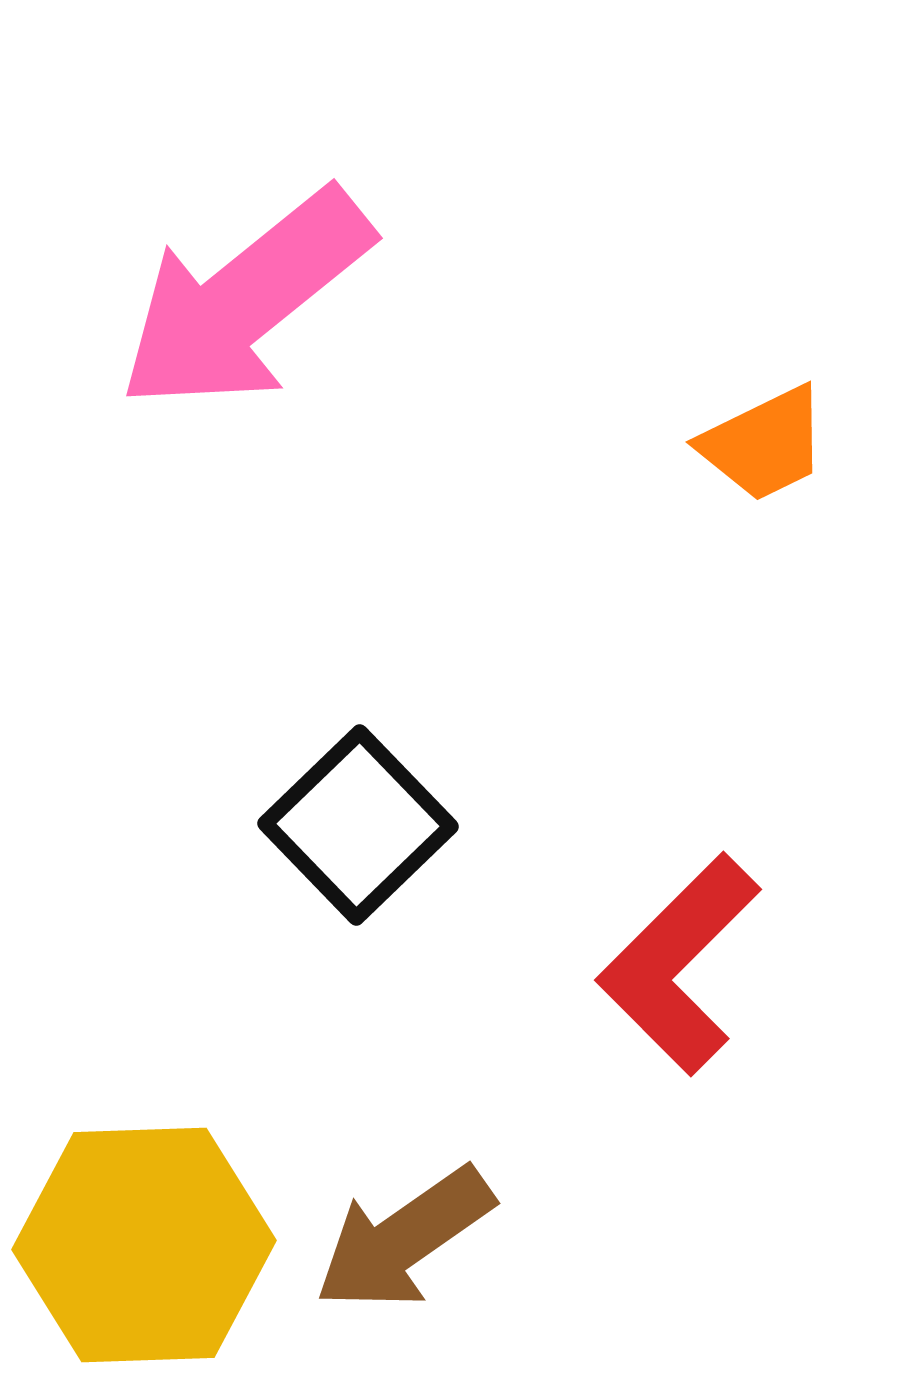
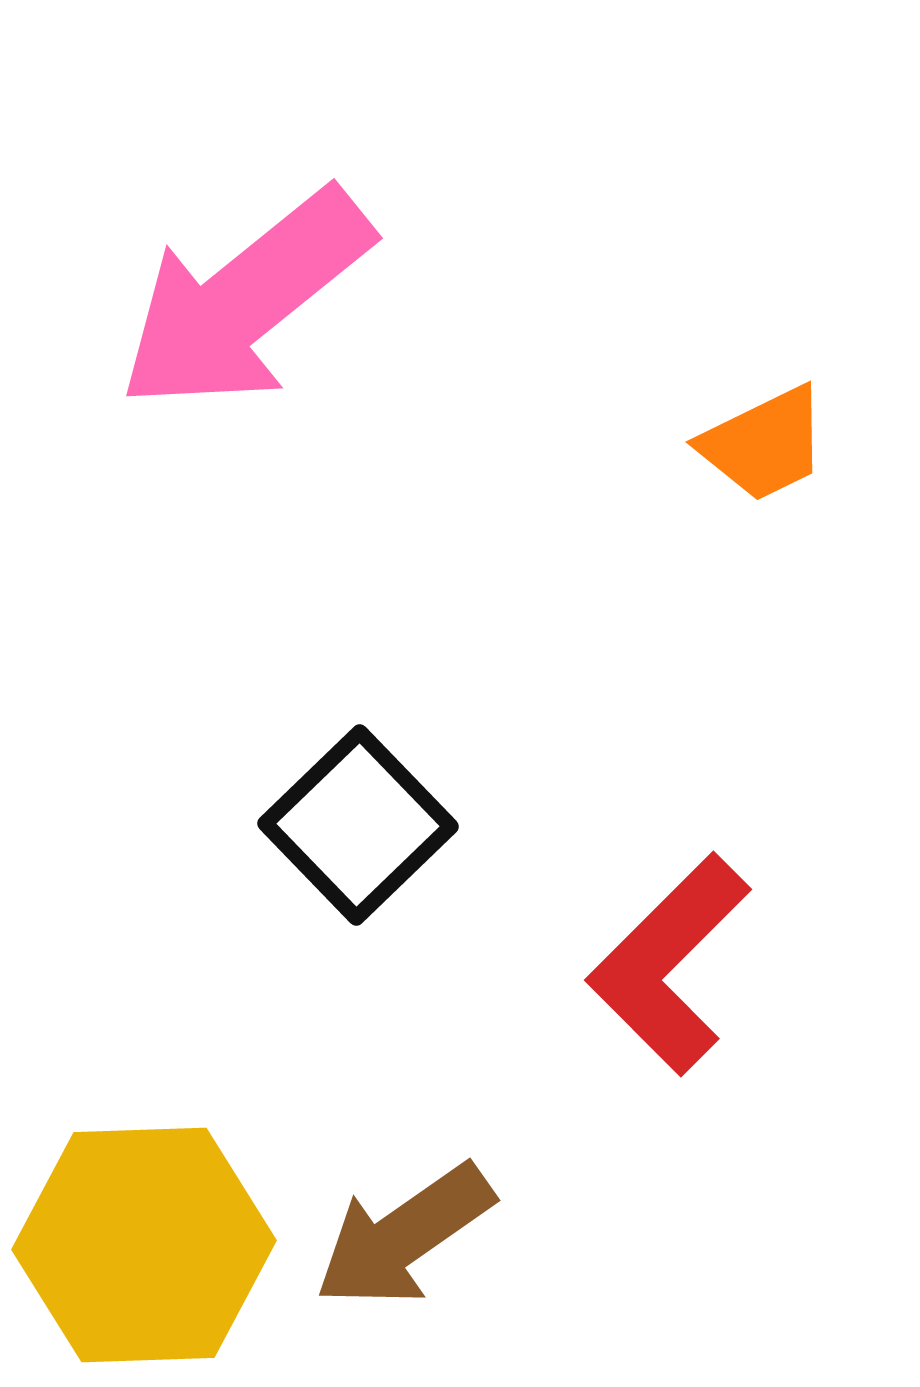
red L-shape: moved 10 px left
brown arrow: moved 3 px up
